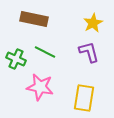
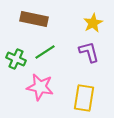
green line: rotated 60 degrees counterclockwise
